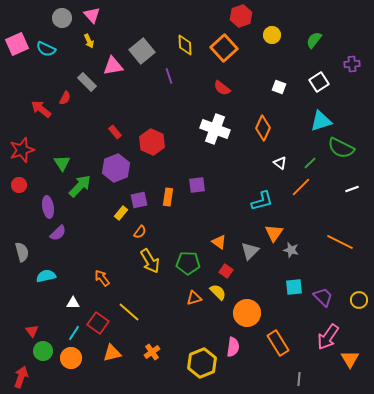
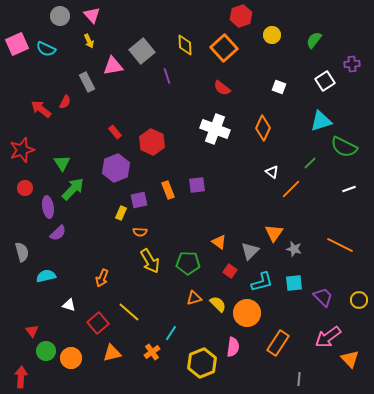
gray circle at (62, 18): moved 2 px left, 2 px up
purple line at (169, 76): moved 2 px left
gray rectangle at (87, 82): rotated 18 degrees clockwise
white square at (319, 82): moved 6 px right, 1 px up
red semicircle at (65, 98): moved 4 px down
green semicircle at (341, 148): moved 3 px right, 1 px up
white triangle at (280, 163): moved 8 px left, 9 px down
red circle at (19, 185): moved 6 px right, 3 px down
green arrow at (80, 186): moved 7 px left, 3 px down
orange line at (301, 187): moved 10 px left, 2 px down
white line at (352, 189): moved 3 px left
orange rectangle at (168, 197): moved 7 px up; rotated 30 degrees counterclockwise
cyan L-shape at (262, 201): moved 81 px down
yellow rectangle at (121, 213): rotated 16 degrees counterclockwise
orange semicircle at (140, 232): rotated 56 degrees clockwise
orange line at (340, 242): moved 3 px down
gray star at (291, 250): moved 3 px right, 1 px up
red square at (226, 271): moved 4 px right
orange arrow at (102, 278): rotated 120 degrees counterclockwise
cyan square at (294, 287): moved 4 px up
yellow semicircle at (218, 292): moved 12 px down
white triangle at (73, 303): moved 4 px left, 2 px down; rotated 16 degrees clockwise
red square at (98, 323): rotated 15 degrees clockwise
cyan line at (74, 333): moved 97 px right
pink arrow at (328, 337): rotated 20 degrees clockwise
orange rectangle at (278, 343): rotated 65 degrees clockwise
green circle at (43, 351): moved 3 px right
orange triangle at (350, 359): rotated 12 degrees counterclockwise
red arrow at (21, 377): rotated 15 degrees counterclockwise
